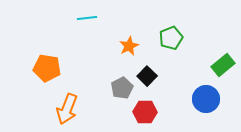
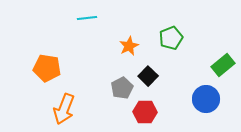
black square: moved 1 px right
orange arrow: moved 3 px left
